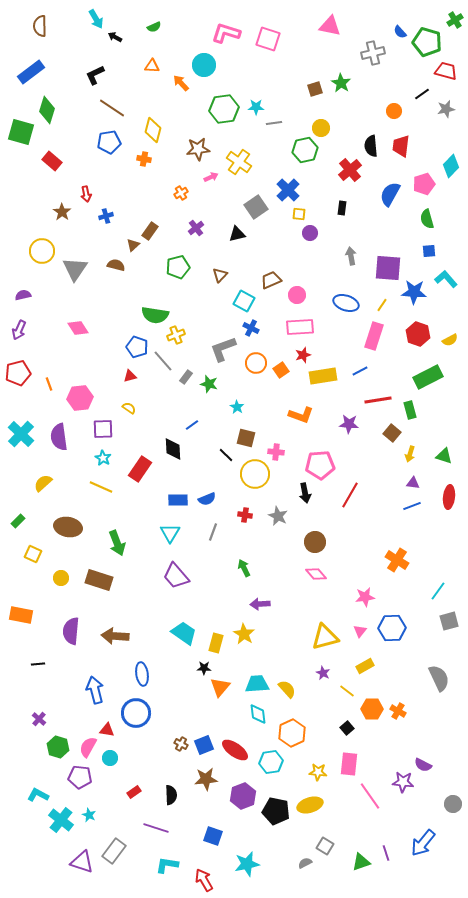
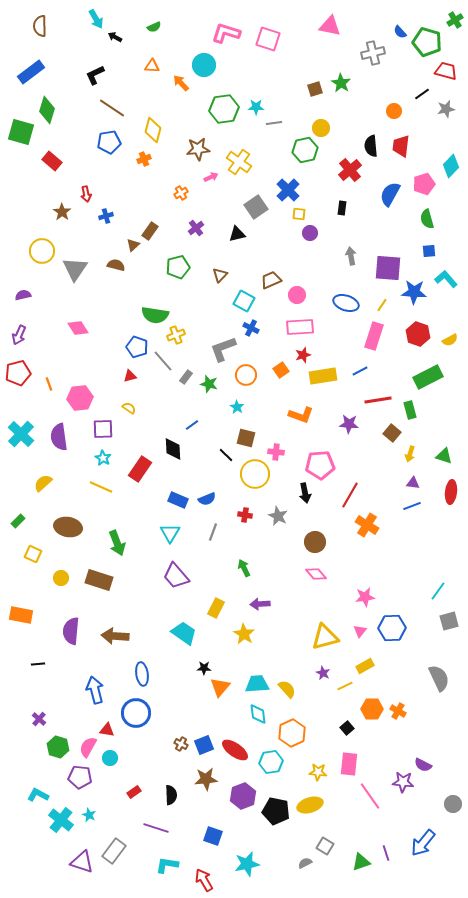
orange cross at (144, 159): rotated 32 degrees counterclockwise
purple arrow at (19, 330): moved 5 px down
orange circle at (256, 363): moved 10 px left, 12 px down
red ellipse at (449, 497): moved 2 px right, 5 px up
blue rectangle at (178, 500): rotated 24 degrees clockwise
orange cross at (397, 560): moved 30 px left, 35 px up
yellow rectangle at (216, 643): moved 35 px up; rotated 12 degrees clockwise
yellow line at (347, 691): moved 2 px left, 5 px up; rotated 63 degrees counterclockwise
